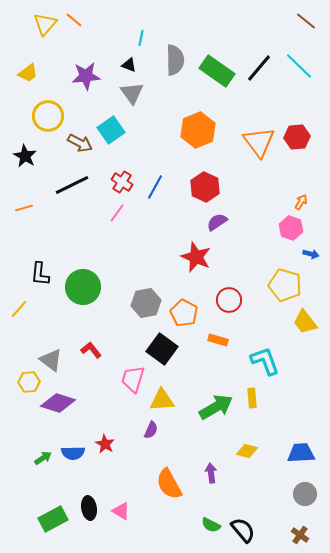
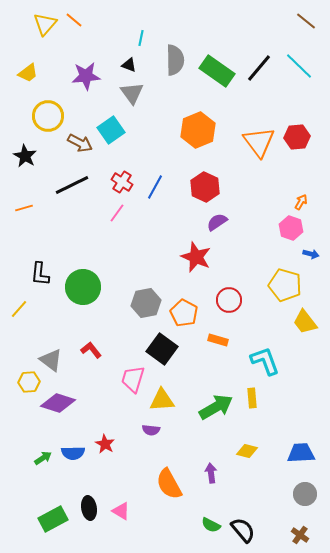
purple semicircle at (151, 430): rotated 72 degrees clockwise
